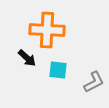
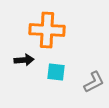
black arrow: moved 3 px left, 2 px down; rotated 48 degrees counterclockwise
cyan square: moved 2 px left, 2 px down
